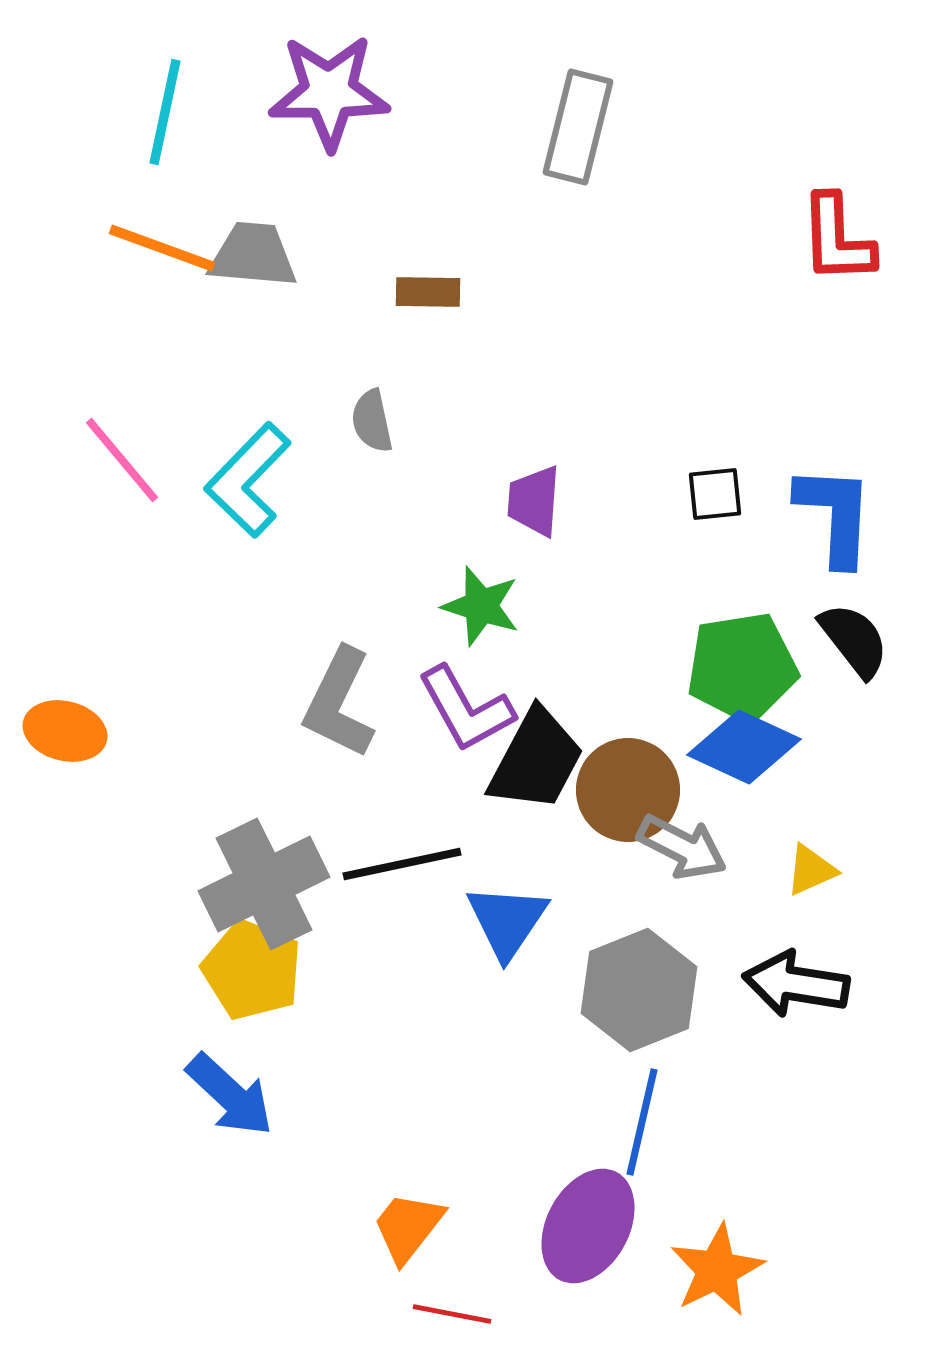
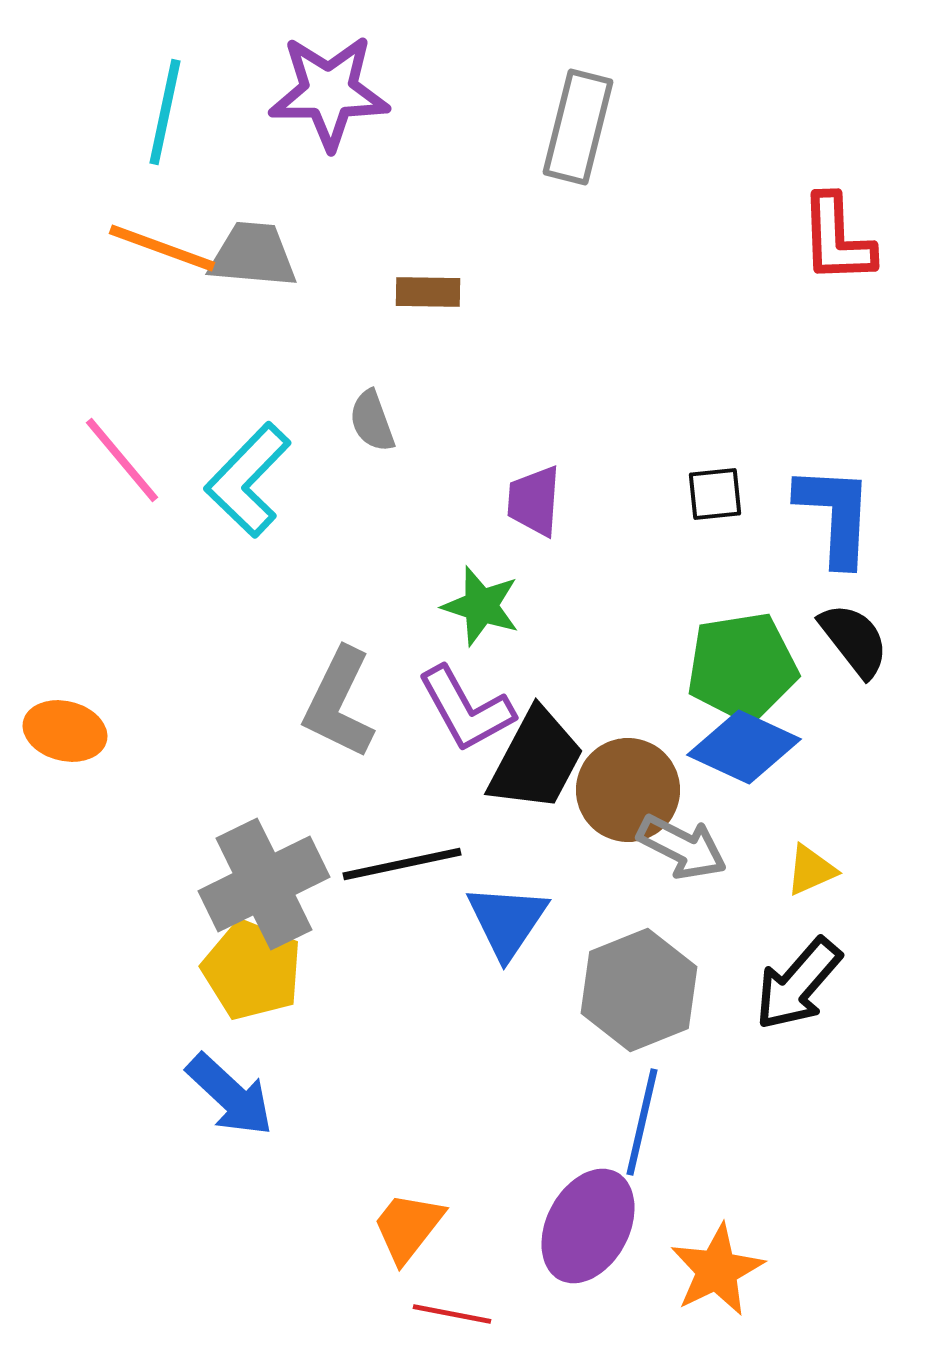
gray semicircle: rotated 8 degrees counterclockwise
black arrow: moved 2 px right; rotated 58 degrees counterclockwise
